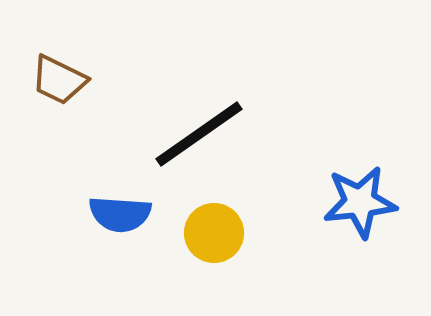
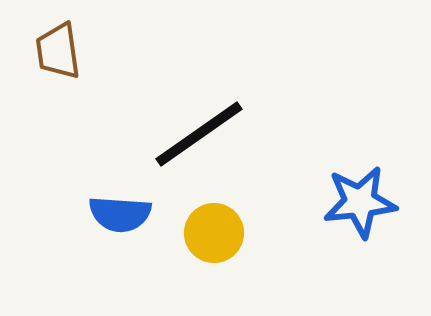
brown trapezoid: moved 1 px left, 29 px up; rotated 56 degrees clockwise
